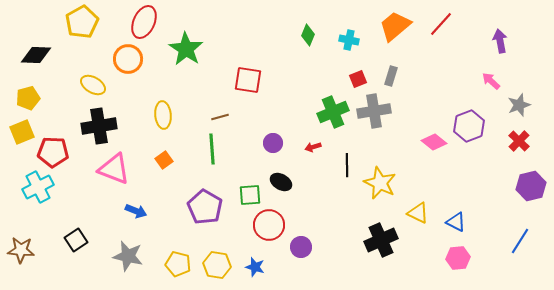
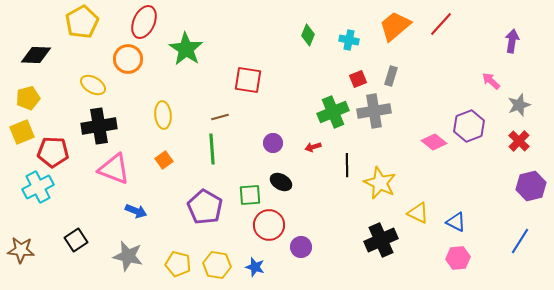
purple arrow at (500, 41): moved 12 px right; rotated 20 degrees clockwise
